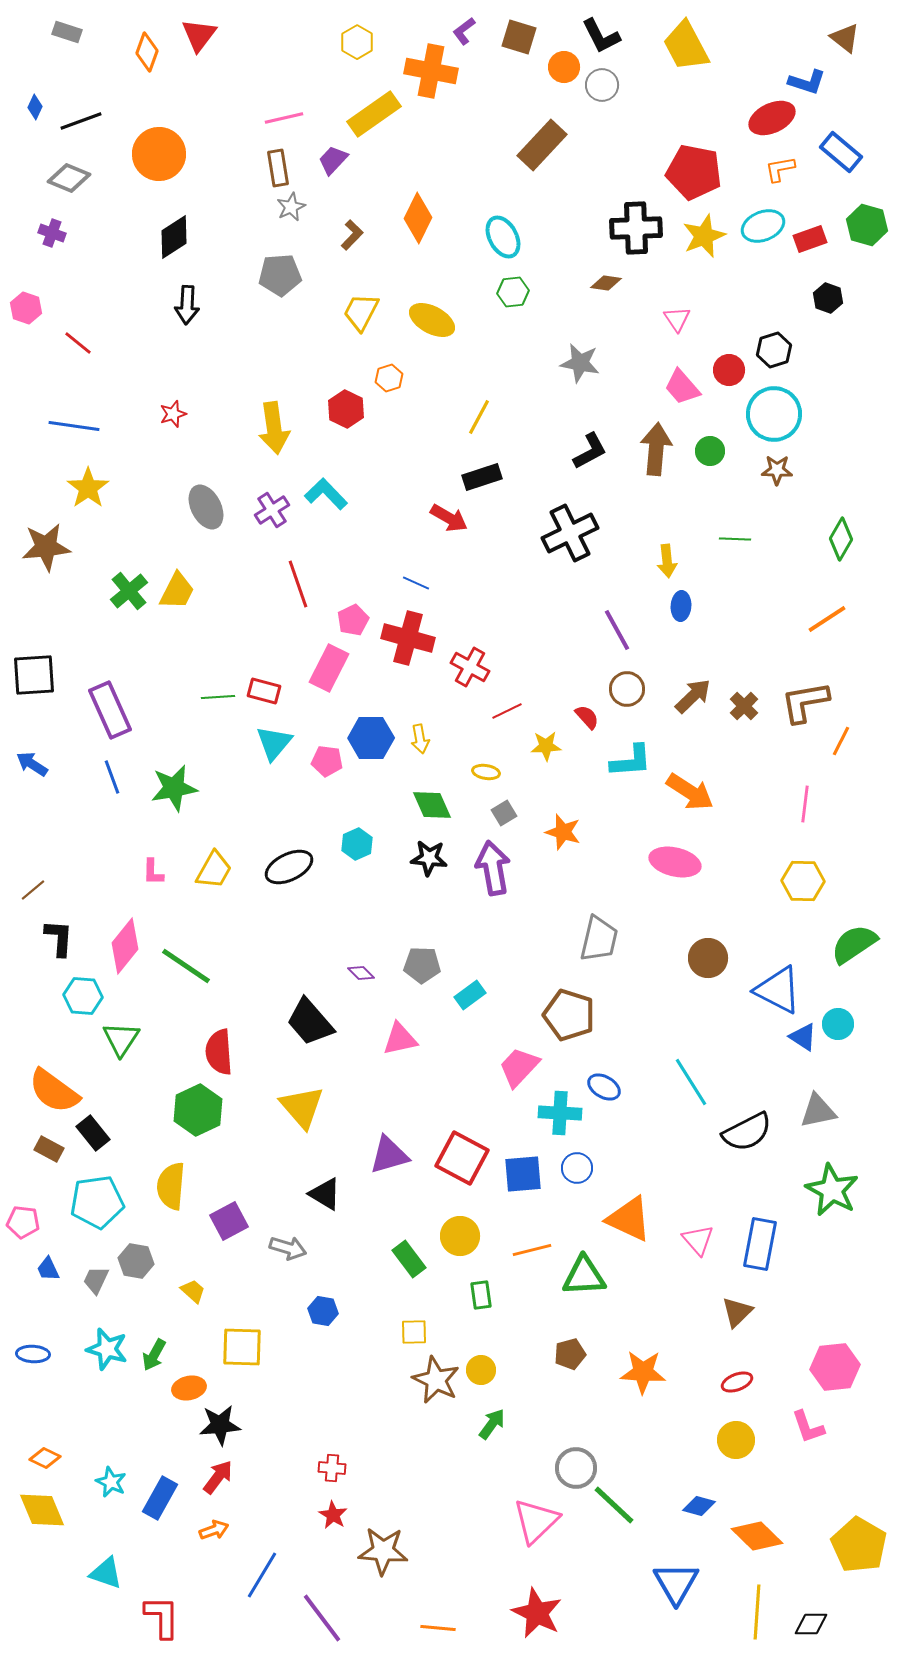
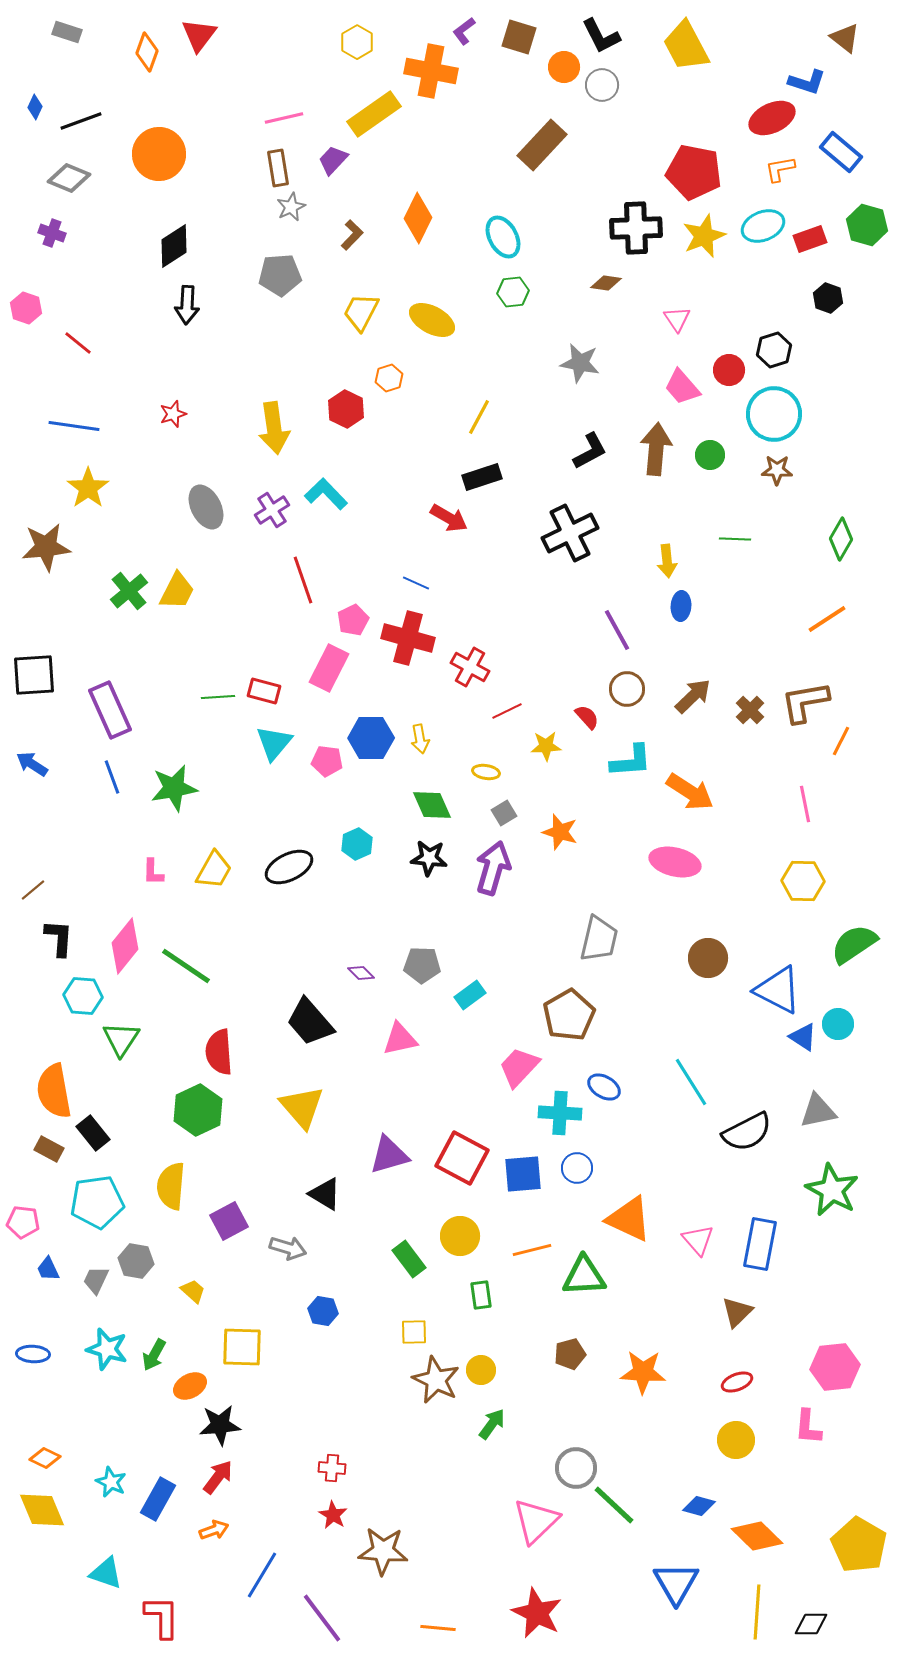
black diamond at (174, 237): moved 9 px down
green circle at (710, 451): moved 4 px down
red line at (298, 584): moved 5 px right, 4 px up
brown cross at (744, 706): moved 6 px right, 4 px down
pink line at (805, 804): rotated 18 degrees counterclockwise
orange star at (563, 832): moved 3 px left
purple arrow at (493, 868): rotated 26 degrees clockwise
brown pentagon at (569, 1015): rotated 24 degrees clockwise
orange semicircle at (54, 1091): rotated 44 degrees clockwise
orange ellipse at (189, 1388): moved 1 px right, 2 px up; rotated 16 degrees counterclockwise
pink L-shape at (808, 1427): rotated 24 degrees clockwise
blue rectangle at (160, 1498): moved 2 px left, 1 px down
